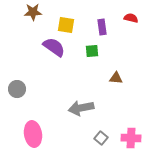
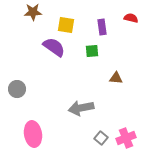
pink cross: moved 5 px left; rotated 24 degrees counterclockwise
